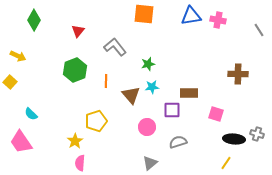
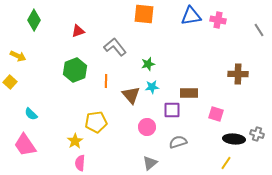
red triangle: rotated 32 degrees clockwise
yellow pentagon: moved 1 px down; rotated 10 degrees clockwise
pink trapezoid: moved 4 px right, 3 px down
